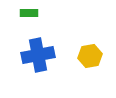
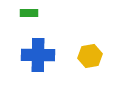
blue cross: rotated 12 degrees clockwise
